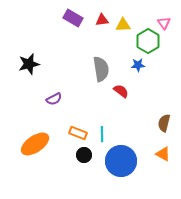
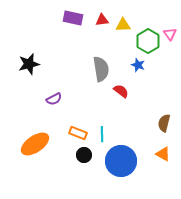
purple rectangle: rotated 18 degrees counterclockwise
pink triangle: moved 6 px right, 11 px down
blue star: rotated 24 degrees clockwise
